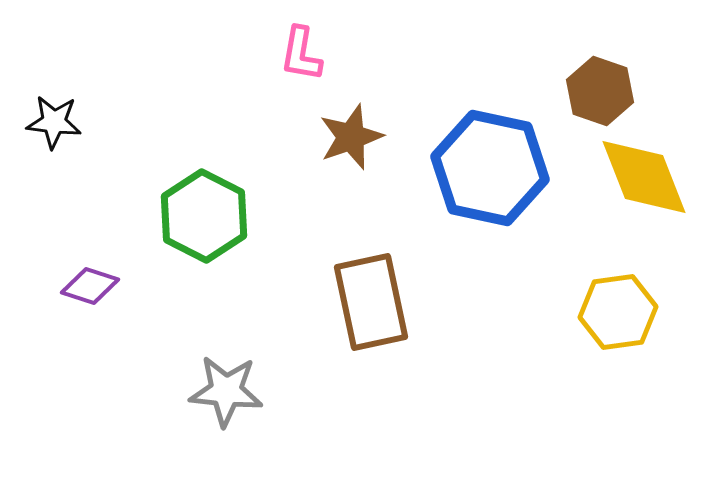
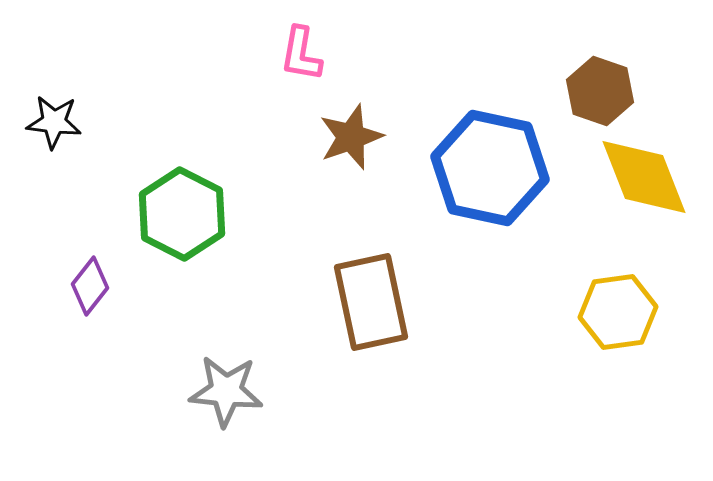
green hexagon: moved 22 px left, 2 px up
purple diamond: rotated 70 degrees counterclockwise
